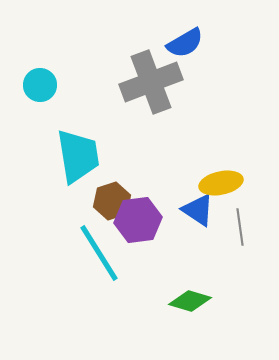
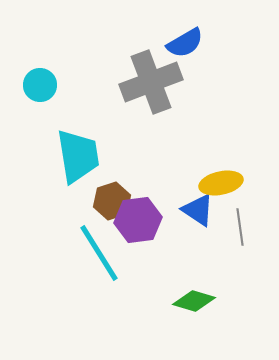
green diamond: moved 4 px right
